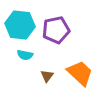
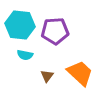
purple pentagon: moved 1 px left, 1 px down; rotated 8 degrees clockwise
